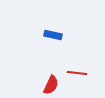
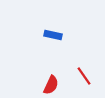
red line: moved 7 px right, 3 px down; rotated 48 degrees clockwise
